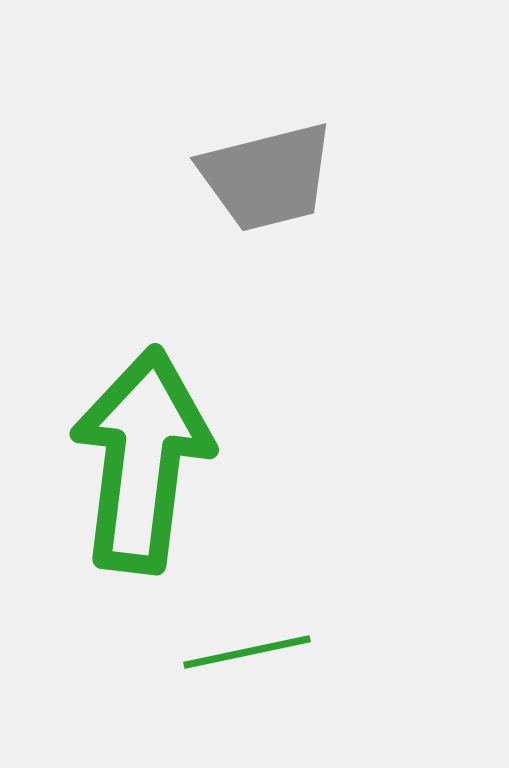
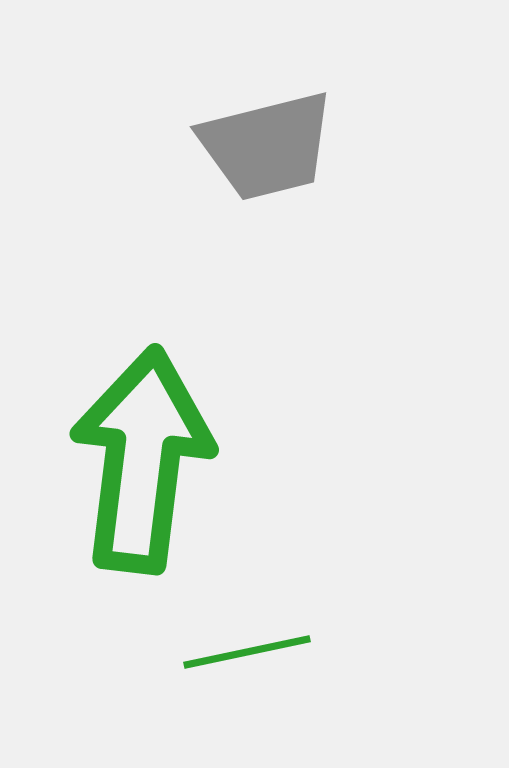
gray trapezoid: moved 31 px up
